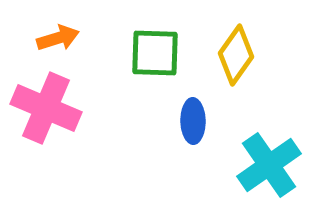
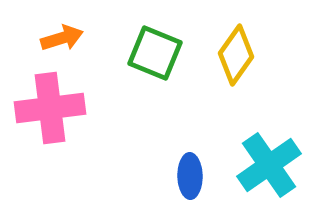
orange arrow: moved 4 px right
green square: rotated 20 degrees clockwise
pink cross: moved 4 px right; rotated 30 degrees counterclockwise
blue ellipse: moved 3 px left, 55 px down
